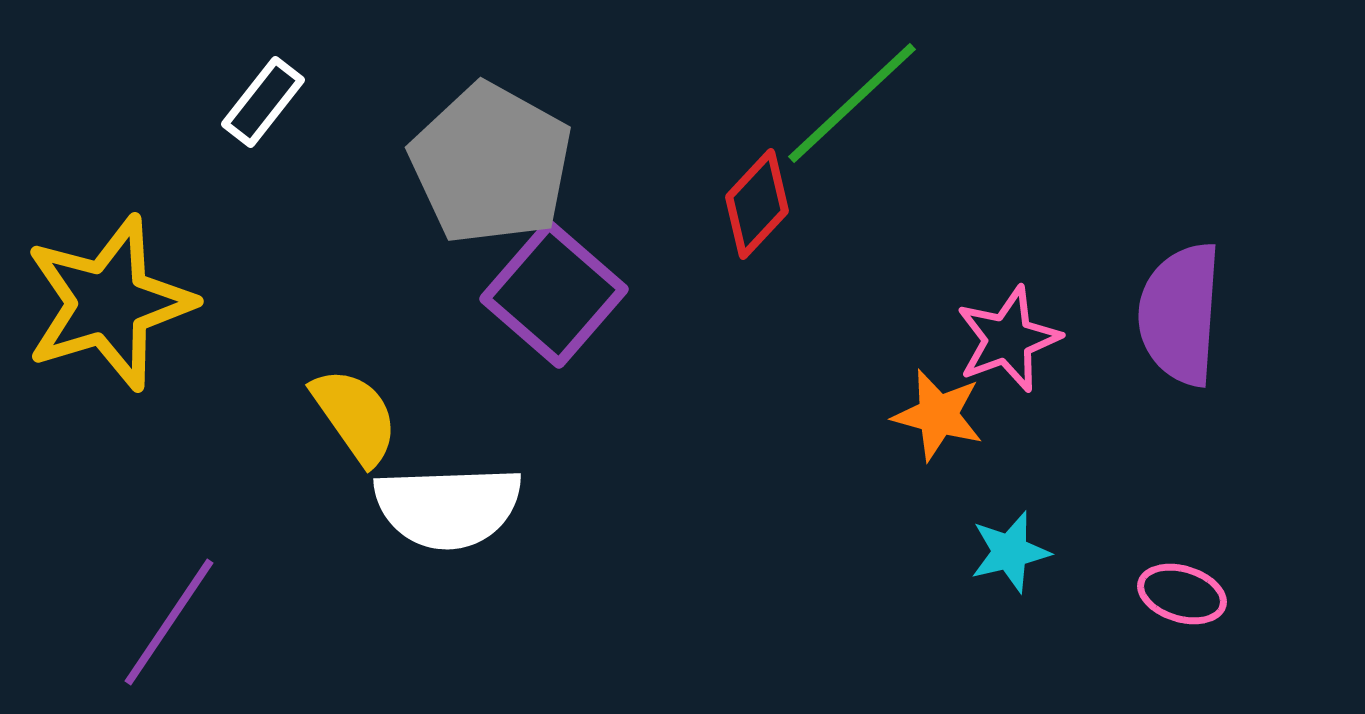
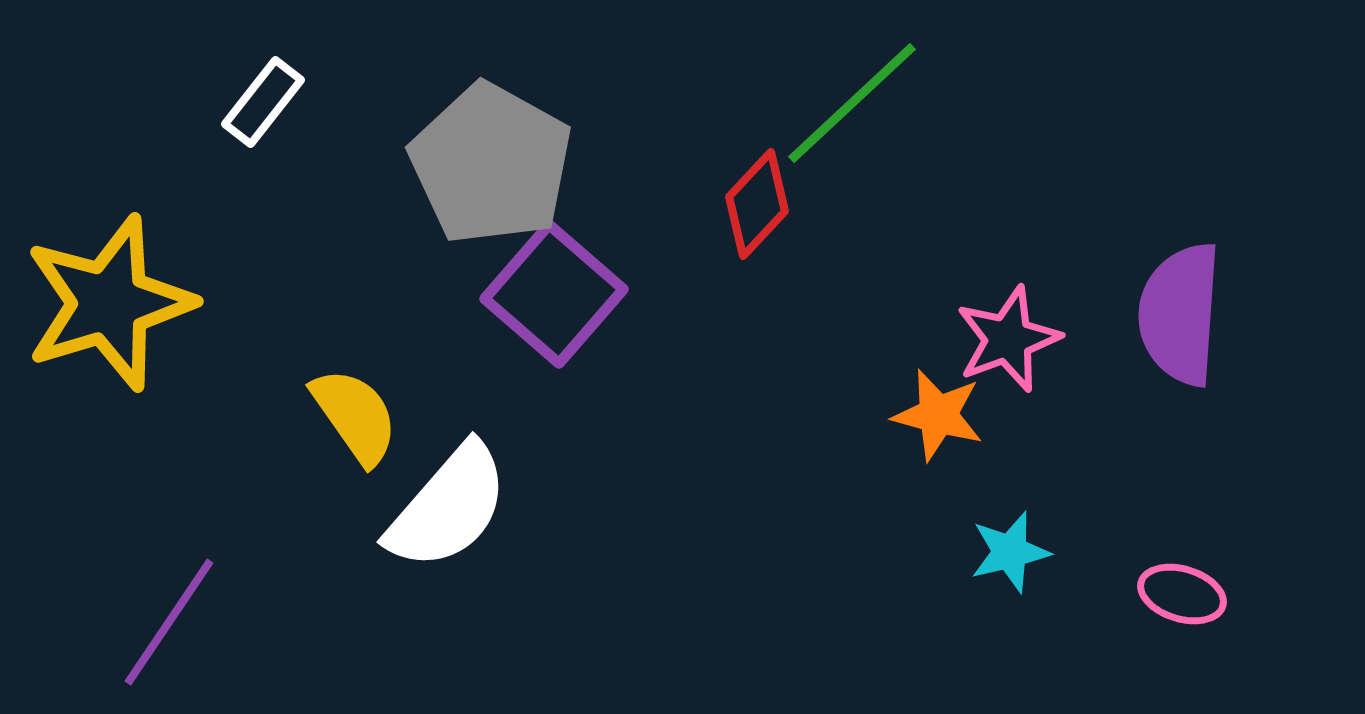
white semicircle: rotated 47 degrees counterclockwise
